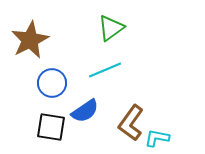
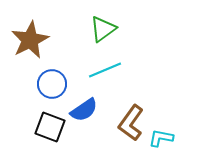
green triangle: moved 8 px left, 1 px down
blue circle: moved 1 px down
blue semicircle: moved 1 px left, 1 px up
black square: moved 1 px left; rotated 12 degrees clockwise
cyan L-shape: moved 4 px right
